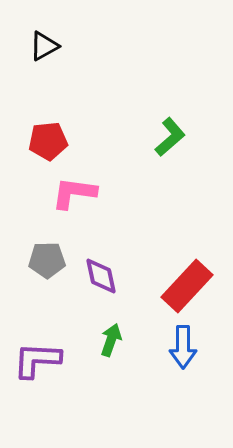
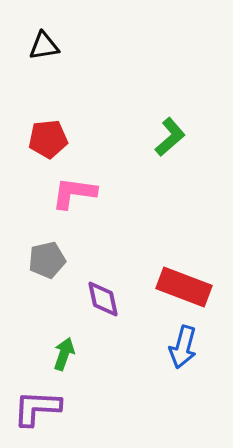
black triangle: rotated 20 degrees clockwise
red pentagon: moved 2 px up
gray pentagon: rotated 12 degrees counterclockwise
purple diamond: moved 2 px right, 23 px down
red rectangle: moved 3 px left, 1 px down; rotated 68 degrees clockwise
green arrow: moved 47 px left, 14 px down
blue arrow: rotated 15 degrees clockwise
purple L-shape: moved 48 px down
